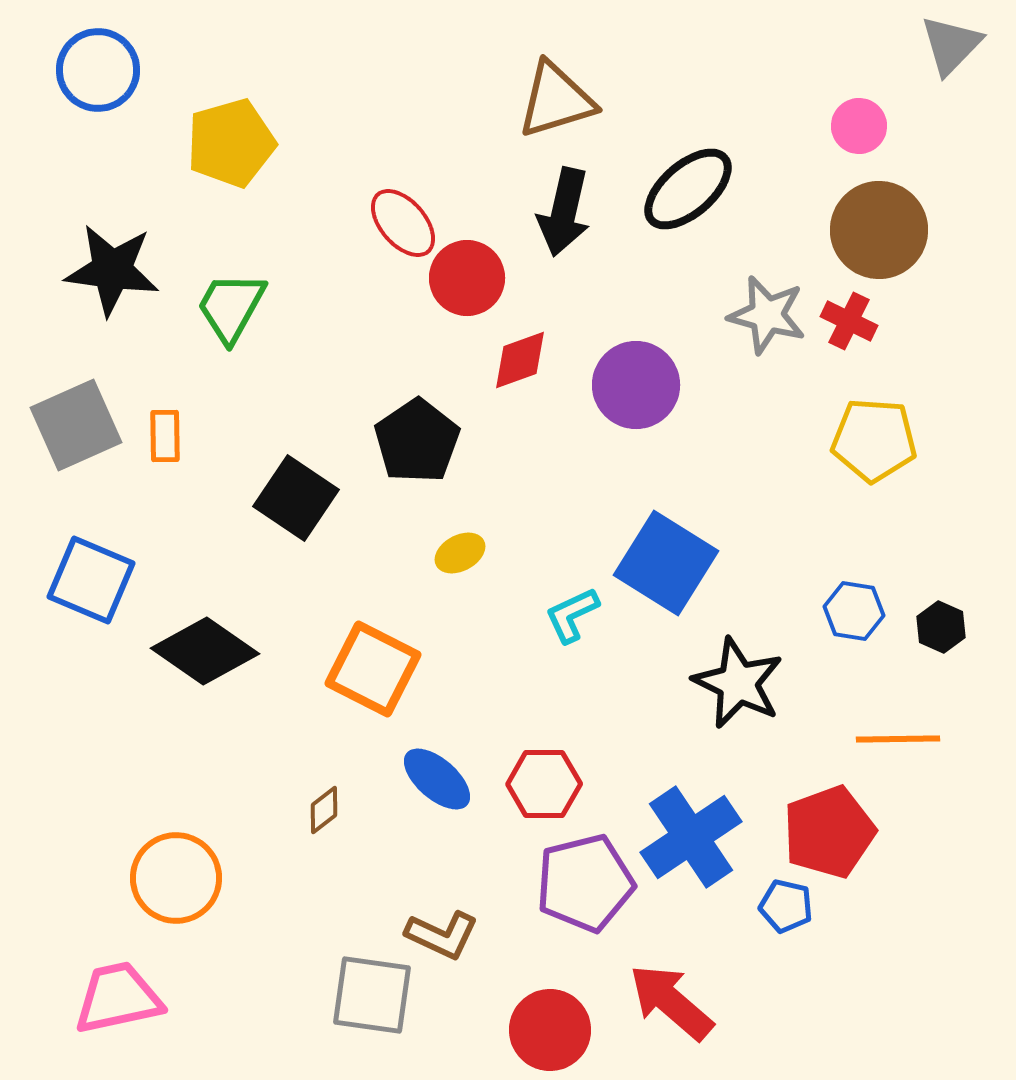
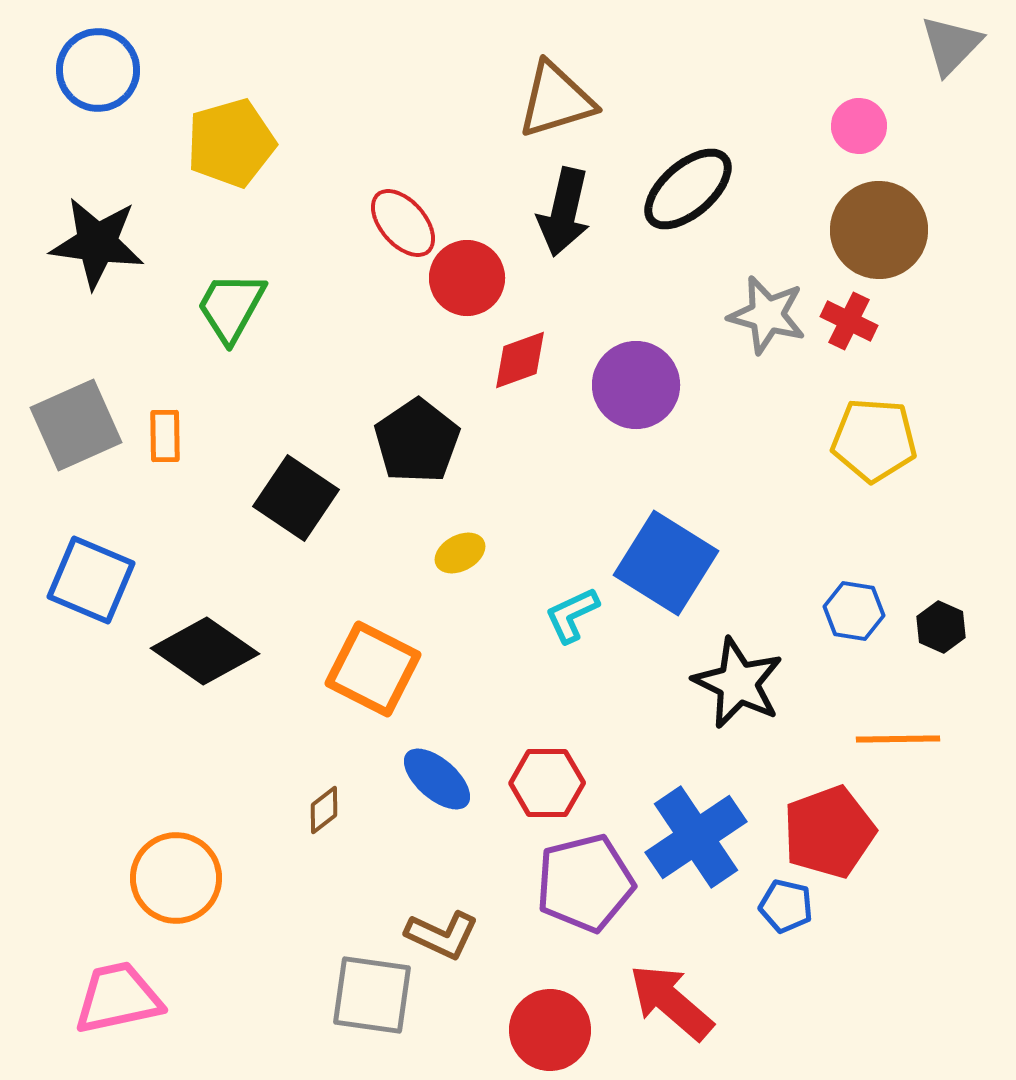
black star at (112, 270): moved 15 px left, 27 px up
red hexagon at (544, 784): moved 3 px right, 1 px up
blue cross at (691, 837): moved 5 px right
